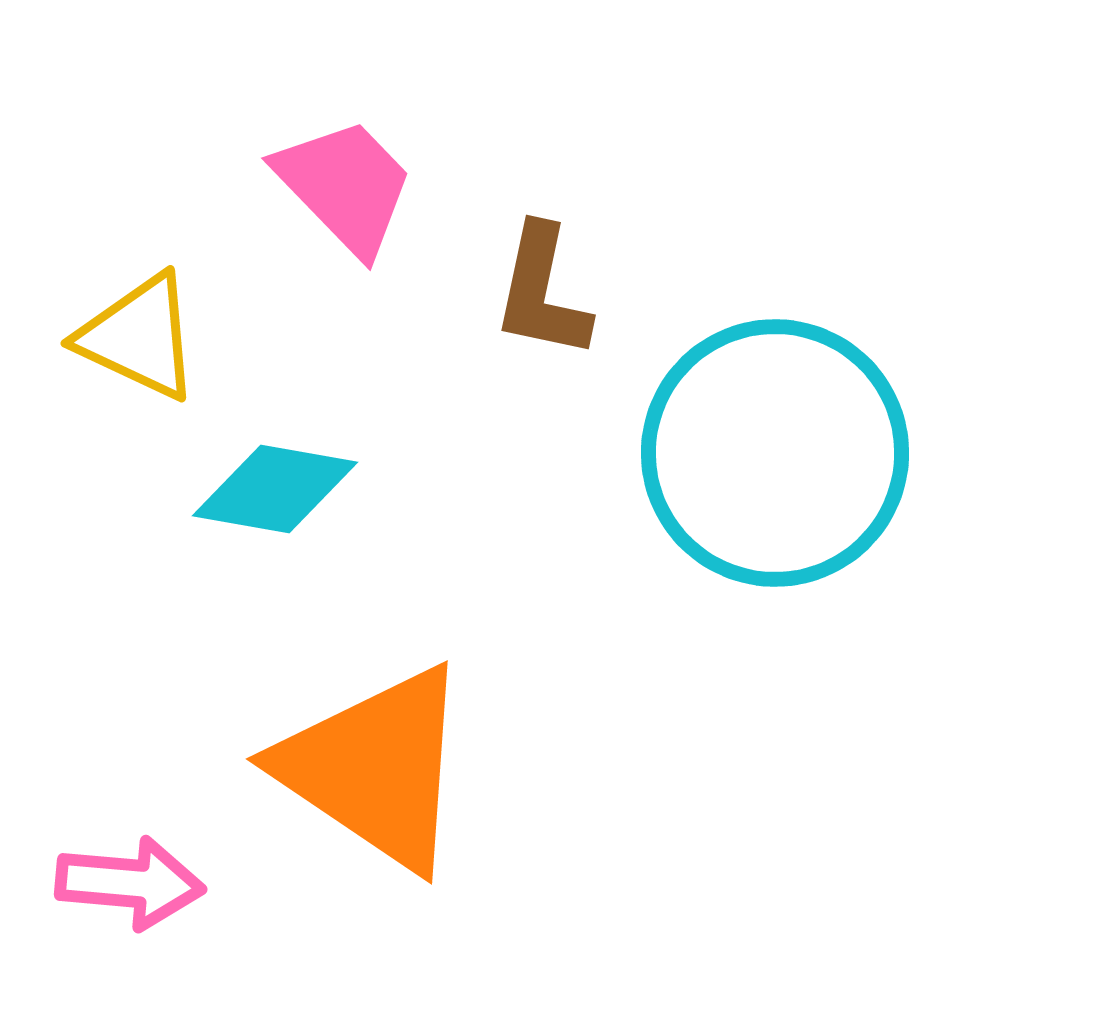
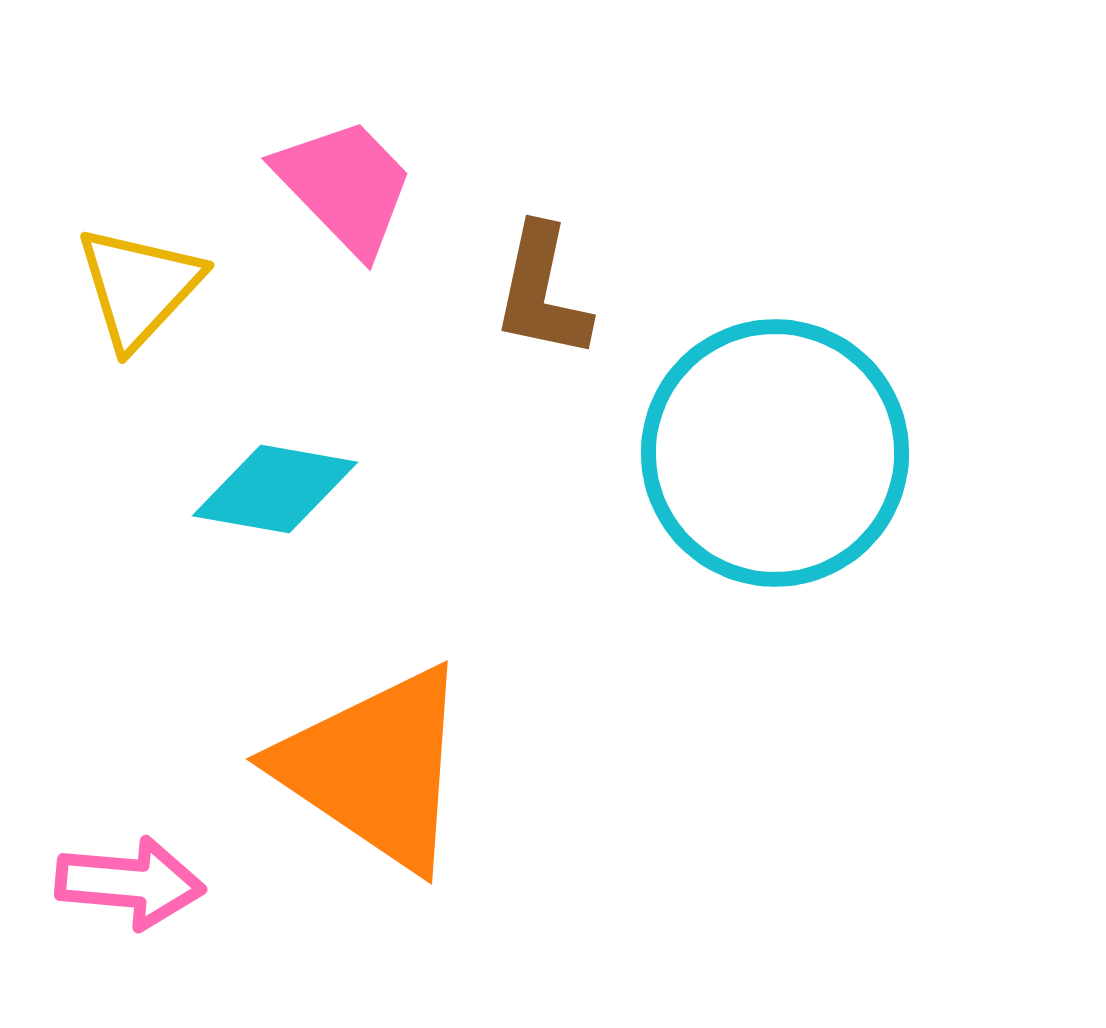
yellow triangle: moved 50 px up; rotated 48 degrees clockwise
